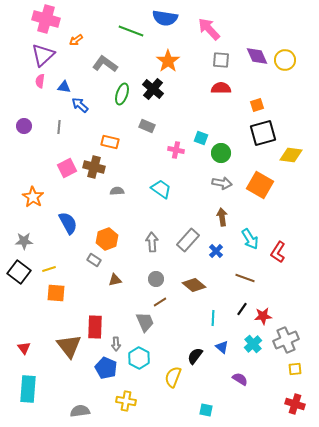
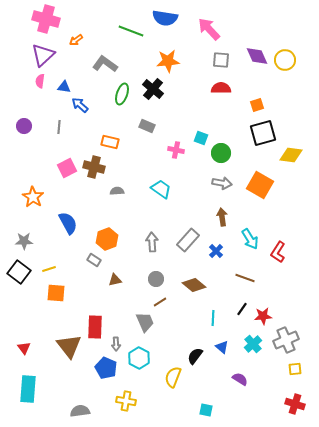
orange star at (168, 61): rotated 30 degrees clockwise
